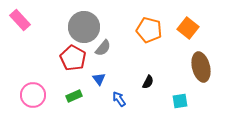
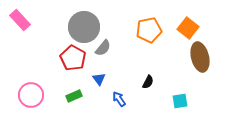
orange pentagon: rotated 25 degrees counterclockwise
brown ellipse: moved 1 px left, 10 px up
pink circle: moved 2 px left
